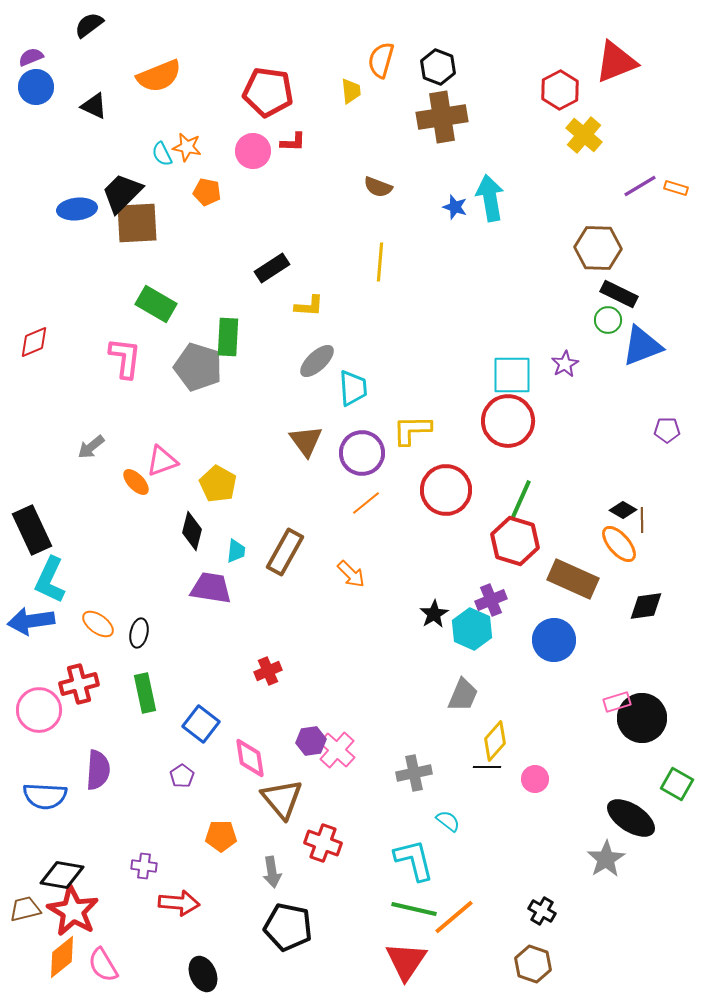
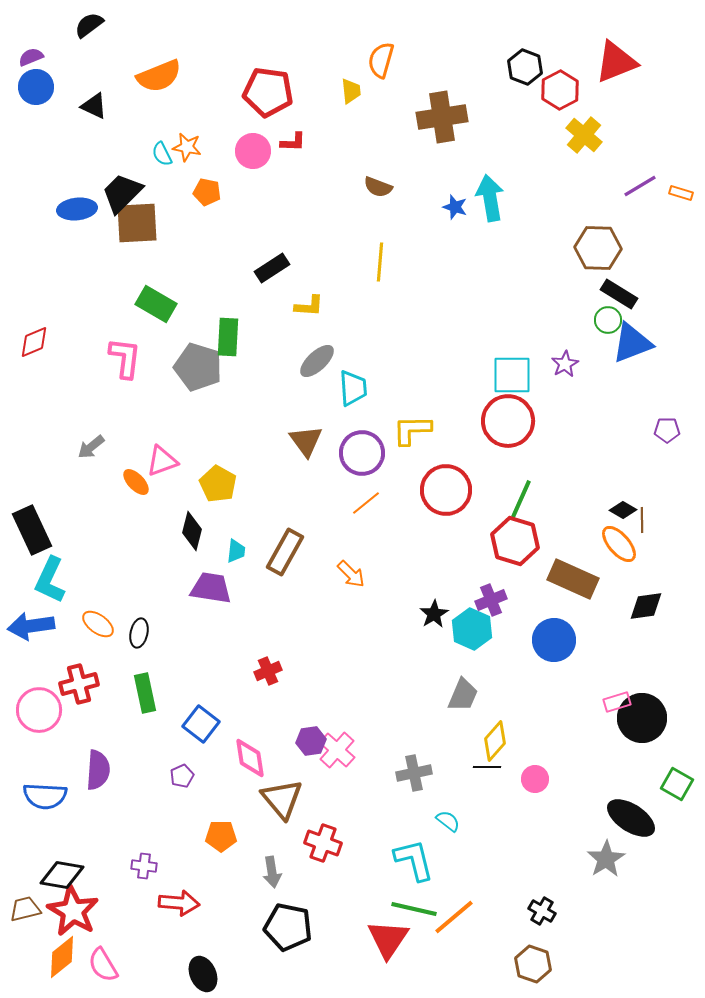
black hexagon at (438, 67): moved 87 px right
orange rectangle at (676, 188): moved 5 px right, 5 px down
black rectangle at (619, 294): rotated 6 degrees clockwise
blue triangle at (642, 346): moved 10 px left, 3 px up
blue arrow at (31, 621): moved 5 px down
purple pentagon at (182, 776): rotated 10 degrees clockwise
red triangle at (406, 961): moved 18 px left, 22 px up
